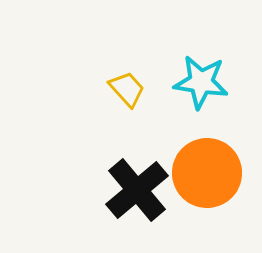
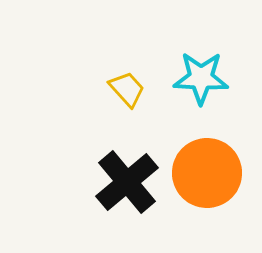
cyan star: moved 4 px up; rotated 6 degrees counterclockwise
black cross: moved 10 px left, 8 px up
